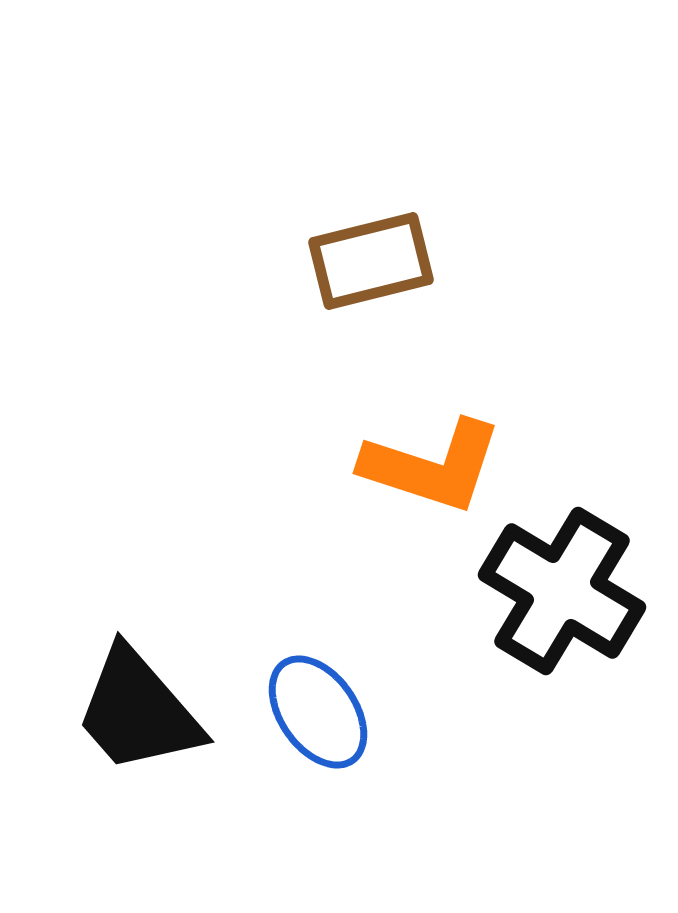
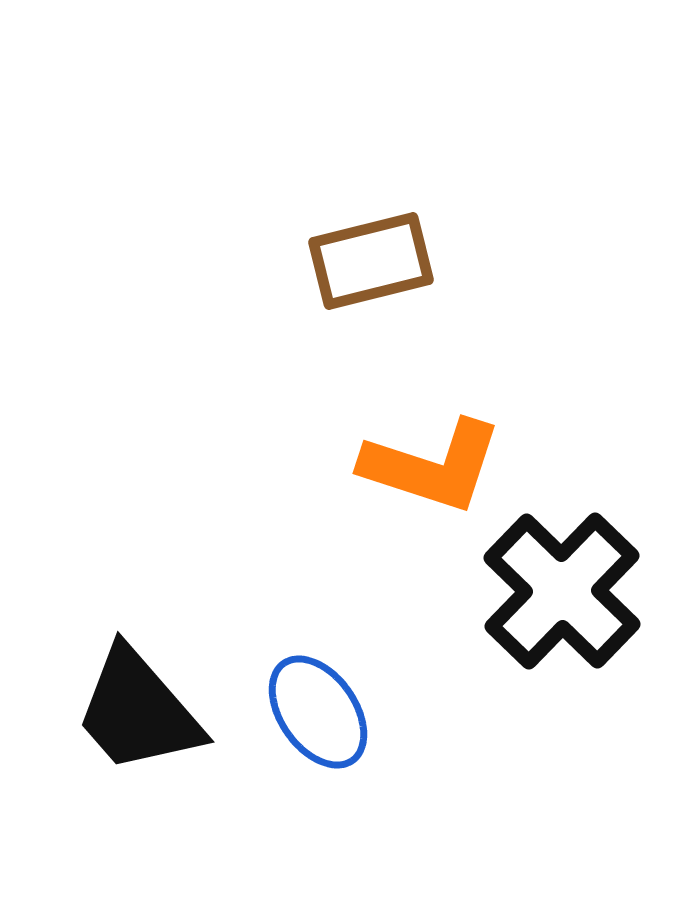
black cross: rotated 13 degrees clockwise
